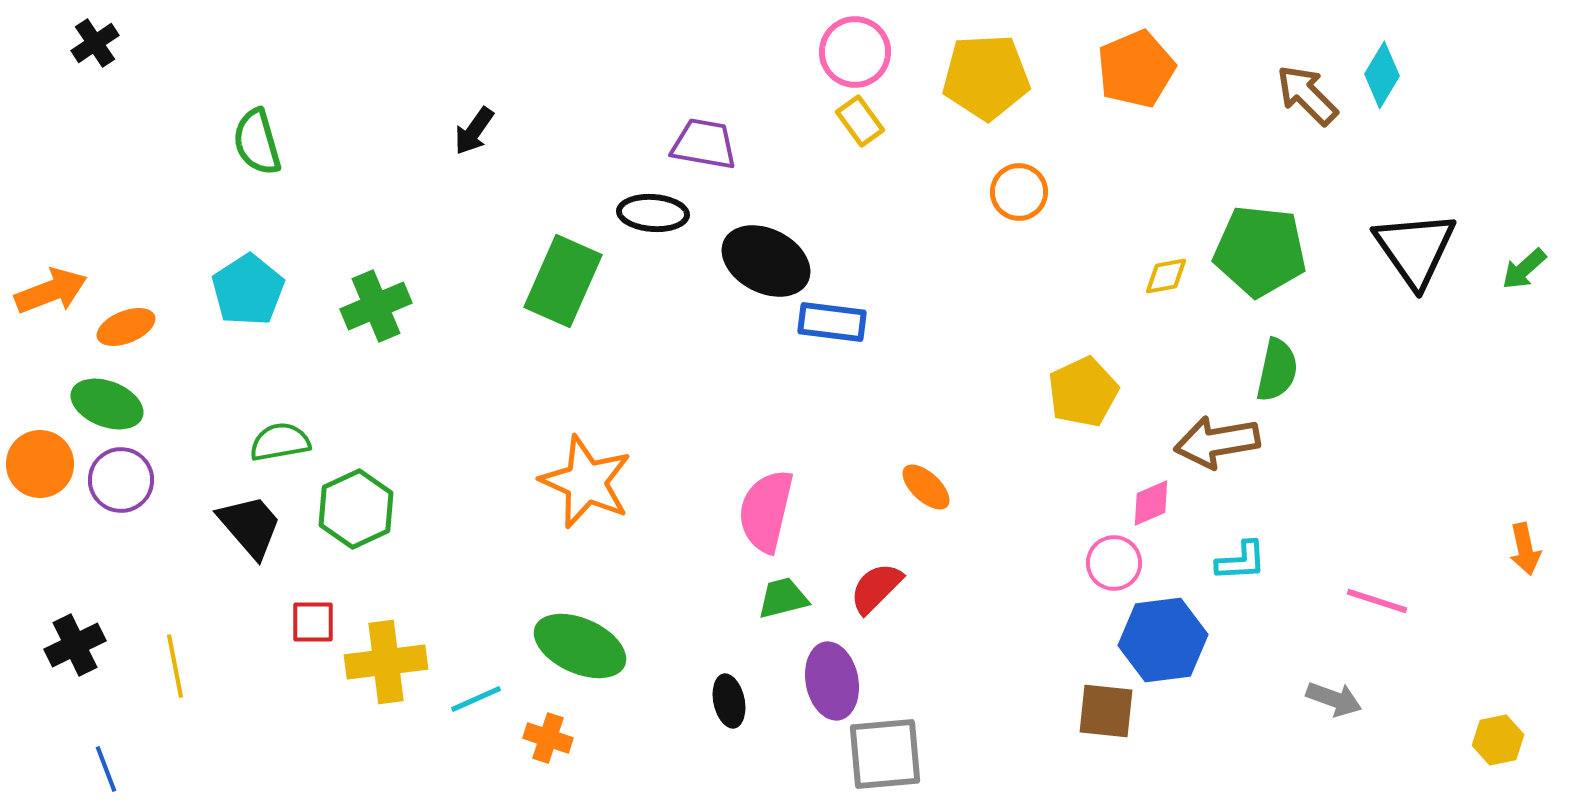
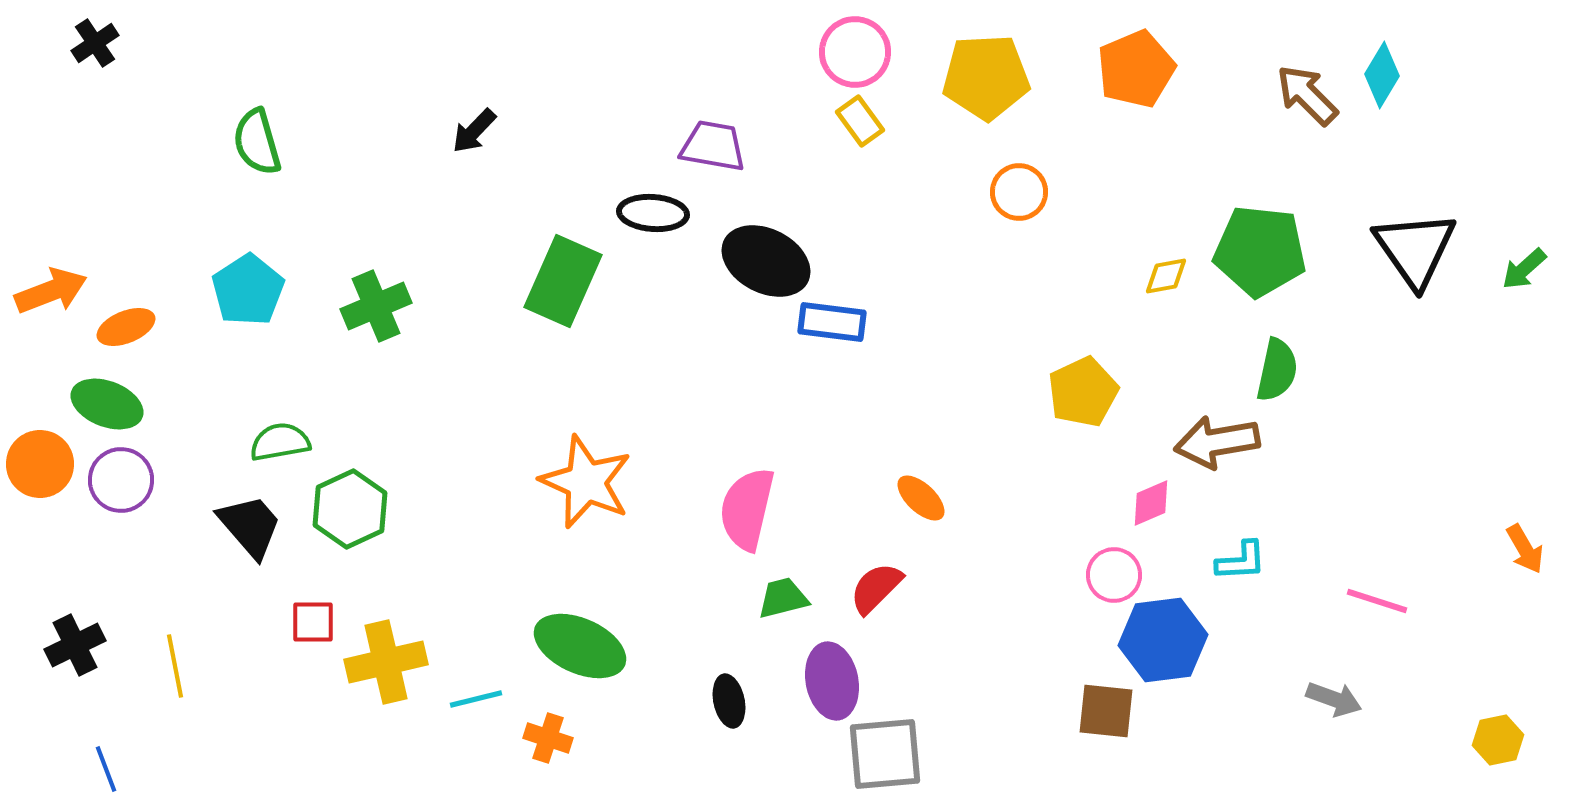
black arrow at (474, 131): rotated 9 degrees clockwise
purple trapezoid at (704, 144): moved 9 px right, 2 px down
orange ellipse at (926, 487): moved 5 px left, 11 px down
green hexagon at (356, 509): moved 6 px left
pink semicircle at (766, 511): moved 19 px left, 2 px up
orange arrow at (1525, 549): rotated 18 degrees counterclockwise
pink circle at (1114, 563): moved 12 px down
yellow cross at (386, 662): rotated 6 degrees counterclockwise
cyan line at (476, 699): rotated 10 degrees clockwise
